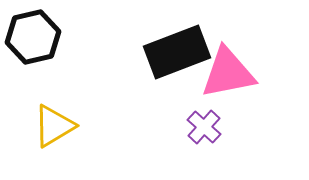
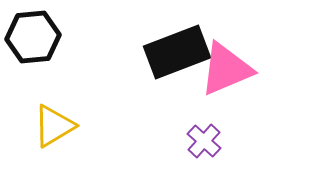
black hexagon: rotated 8 degrees clockwise
pink triangle: moved 2 px left, 4 px up; rotated 12 degrees counterclockwise
purple cross: moved 14 px down
